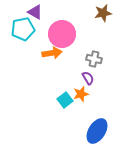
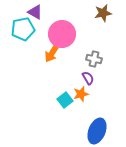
orange arrow: rotated 132 degrees clockwise
blue ellipse: rotated 10 degrees counterclockwise
